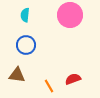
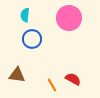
pink circle: moved 1 px left, 3 px down
blue circle: moved 6 px right, 6 px up
red semicircle: rotated 49 degrees clockwise
orange line: moved 3 px right, 1 px up
